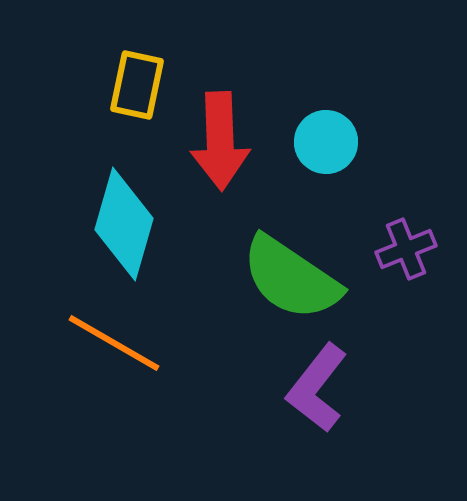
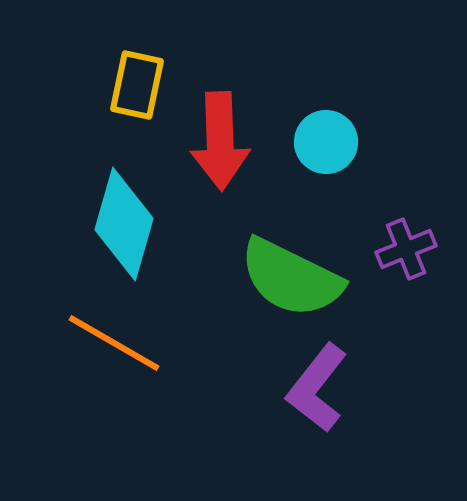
green semicircle: rotated 8 degrees counterclockwise
